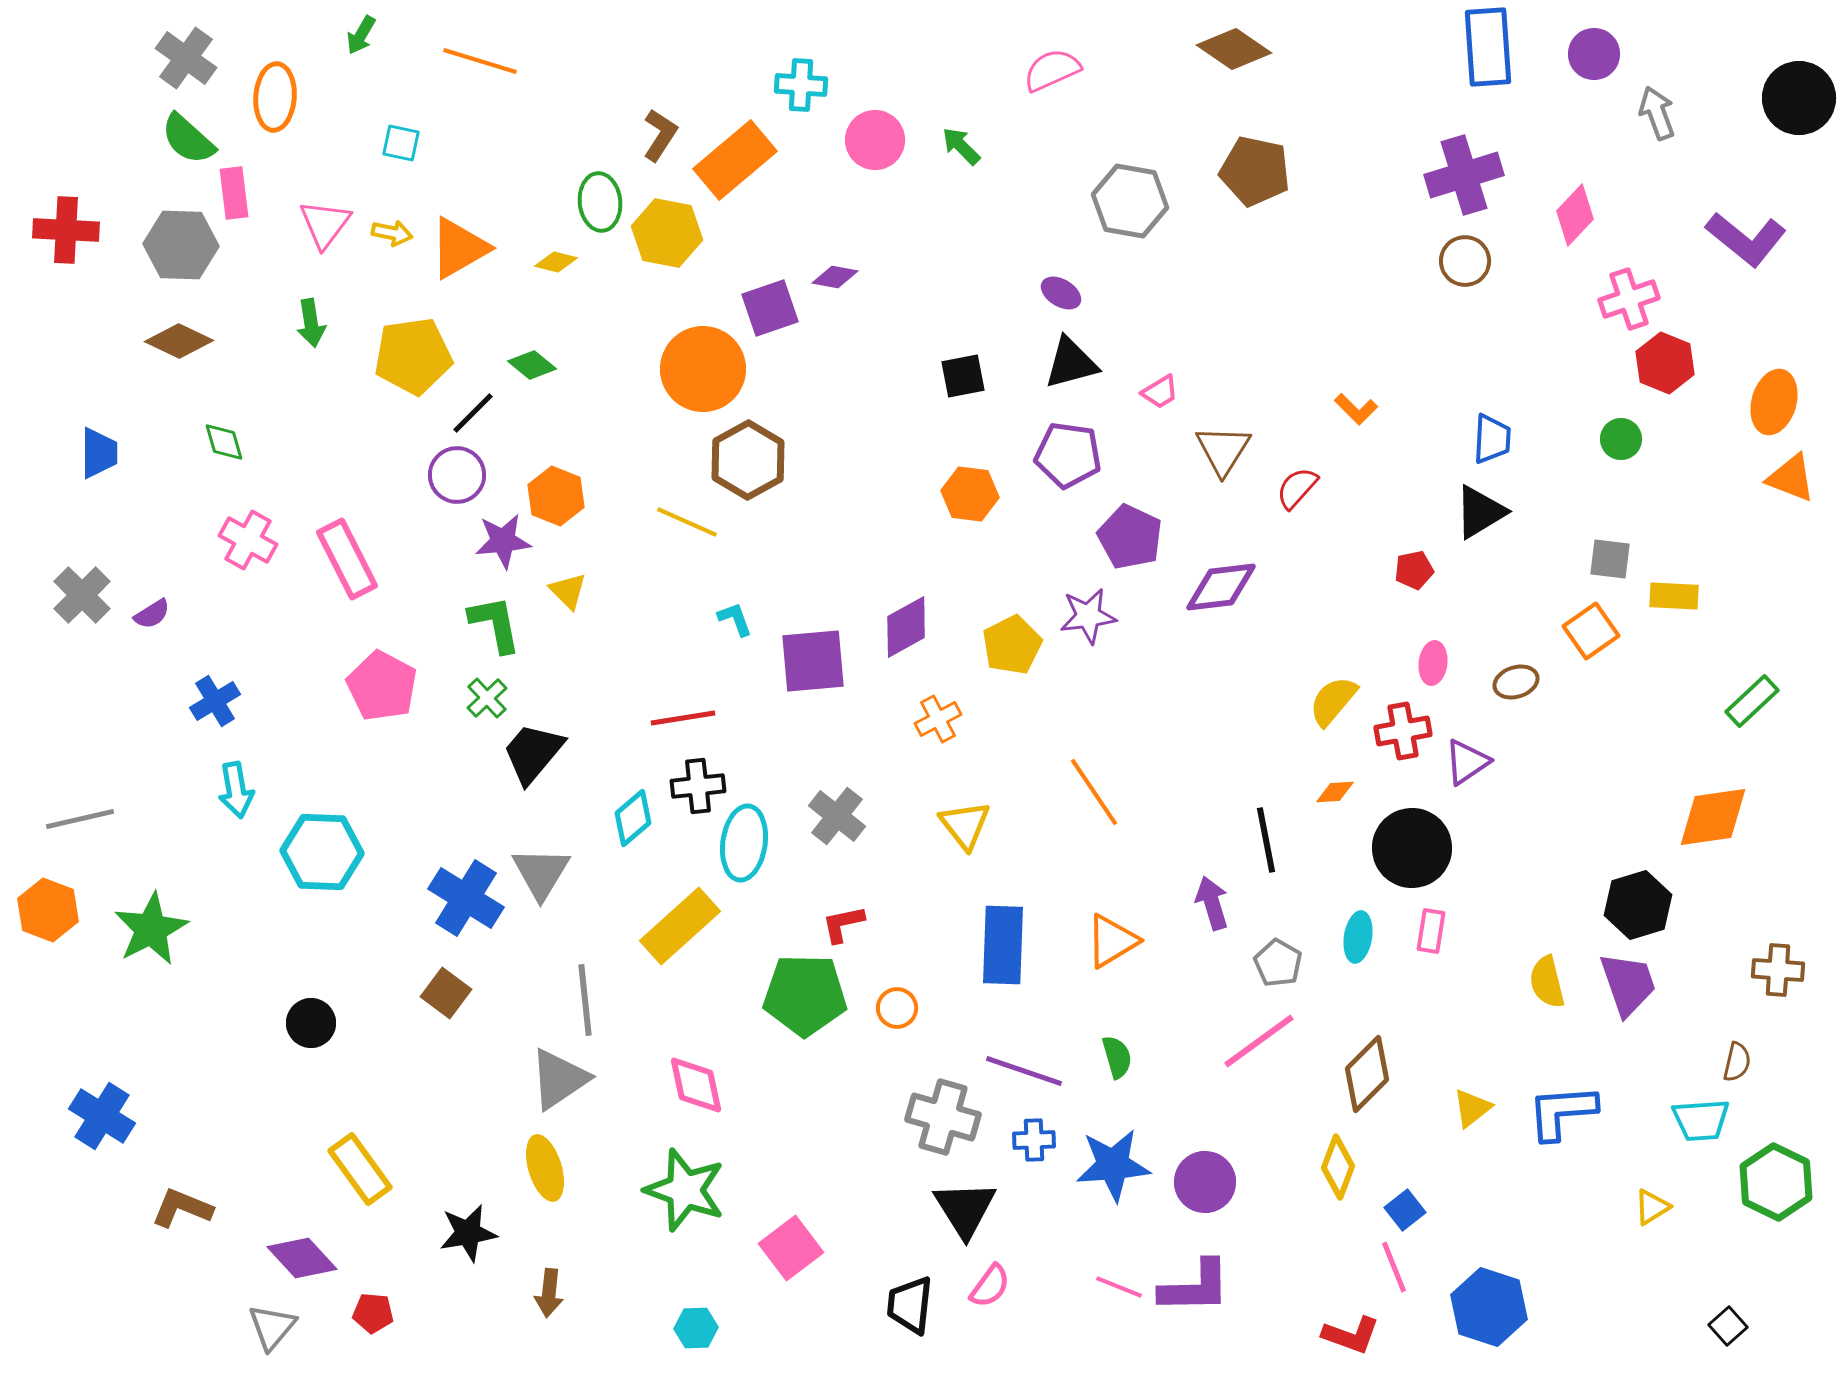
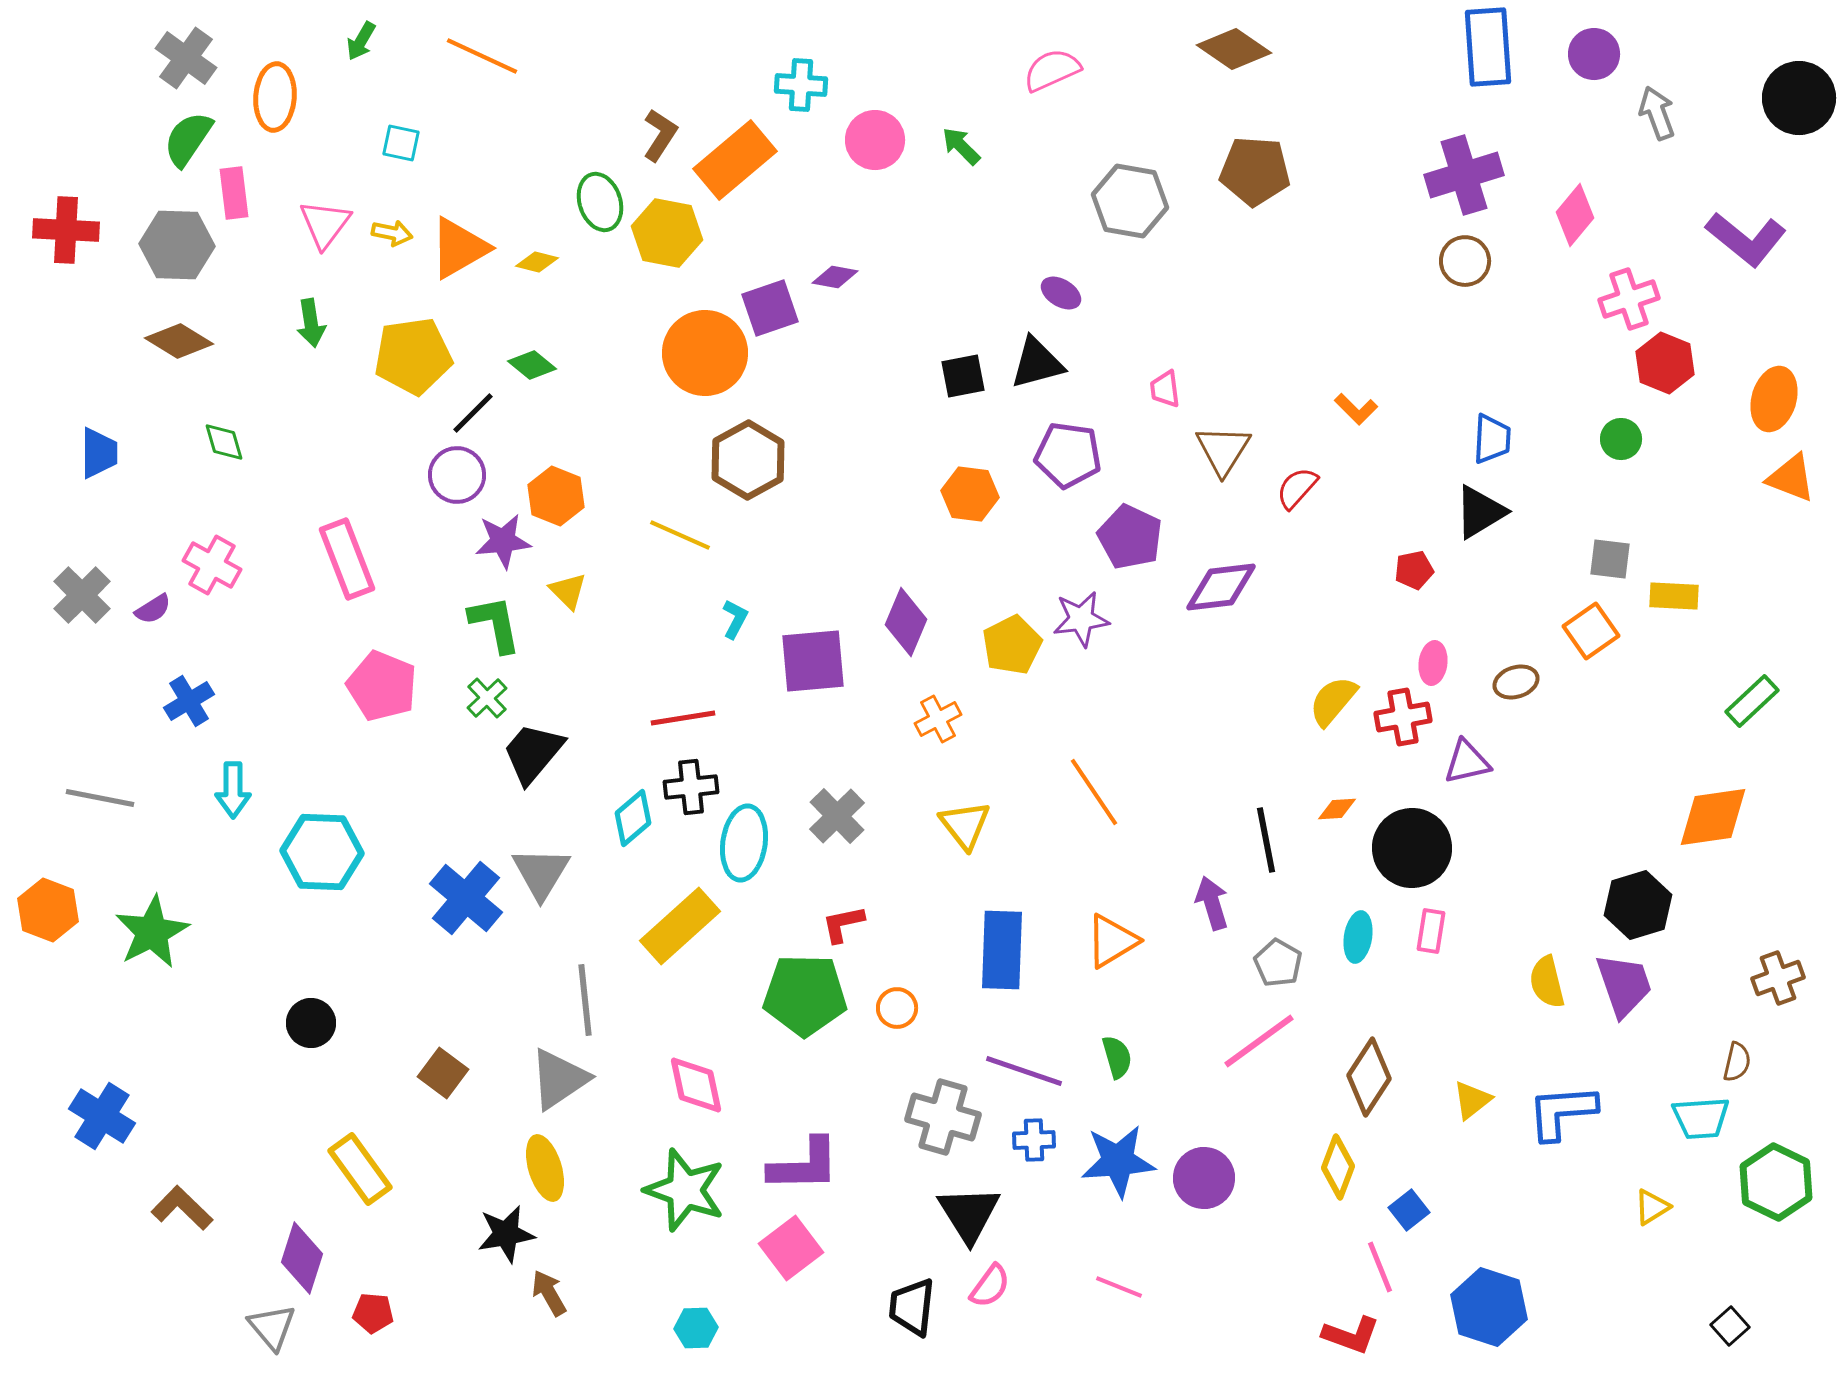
green arrow at (361, 35): moved 6 px down
orange line at (480, 61): moved 2 px right, 5 px up; rotated 8 degrees clockwise
green semicircle at (188, 139): rotated 82 degrees clockwise
brown pentagon at (1255, 171): rotated 8 degrees counterclockwise
green ellipse at (600, 202): rotated 12 degrees counterclockwise
pink diamond at (1575, 215): rotated 4 degrees counterclockwise
gray hexagon at (181, 245): moved 4 px left
yellow diamond at (556, 262): moved 19 px left
brown diamond at (179, 341): rotated 6 degrees clockwise
black triangle at (1071, 363): moved 34 px left
orange circle at (703, 369): moved 2 px right, 16 px up
pink trapezoid at (1160, 392): moved 5 px right, 3 px up; rotated 114 degrees clockwise
orange ellipse at (1774, 402): moved 3 px up
yellow line at (687, 522): moved 7 px left, 13 px down
pink cross at (248, 540): moved 36 px left, 25 px down
pink rectangle at (347, 559): rotated 6 degrees clockwise
purple semicircle at (152, 614): moved 1 px right, 5 px up
purple star at (1088, 616): moved 7 px left, 3 px down
cyan L-shape at (735, 619): rotated 48 degrees clockwise
purple diamond at (906, 627): moved 5 px up; rotated 38 degrees counterclockwise
pink pentagon at (382, 686): rotated 6 degrees counterclockwise
blue cross at (215, 701): moved 26 px left
red cross at (1403, 731): moved 14 px up
purple triangle at (1467, 762): rotated 21 degrees clockwise
black cross at (698, 786): moved 7 px left, 1 px down
cyan arrow at (236, 790): moved 3 px left; rotated 10 degrees clockwise
orange diamond at (1335, 792): moved 2 px right, 17 px down
gray cross at (837, 816): rotated 8 degrees clockwise
gray line at (80, 819): moved 20 px right, 21 px up; rotated 24 degrees clockwise
blue cross at (466, 898): rotated 8 degrees clockwise
green star at (151, 929): moved 1 px right, 3 px down
blue rectangle at (1003, 945): moved 1 px left, 5 px down
brown cross at (1778, 970): moved 8 px down; rotated 24 degrees counterclockwise
purple trapezoid at (1628, 984): moved 4 px left, 1 px down
brown square at (446, 993): moved 3 px left, 80 px down
brown diamond at (1367, 1074): moved 2 px right, 3 px down; rotated 12 degrees counterclockwise
yellow triangle at (1472, 1108): moved 8 px up
cyan trapezoid at (1701, 1120): moved 2 px up
blue star at (1113, 1165): moved 5 px right, 4 px up
purple circle at (1205, 1182): moved 1 px left, 4 px up
brown L-shape at (182, 1208): rotated 22 degrees clockwise
black triangle at (965, 1209): moved 4 px right, 5 px down
blue square at (1405, 1210): moved 4 px right
black star at (468, 1233): moved 38 px right, 1 px down
purple diamond at (302, 1258): rotated 60 degrees clockwise
pink line at (1394, 1267): moved 14 px left
purple L-shape at (1195, 1287): moved 391 px left, 122 px up
brown arrow at (549, 1293): rotated 144 degrees clockwise
black trapezoid at (910, 1305): moved 2 px right, 2 px down
black square at (1728, 1326): moved 2 px right
gray triangle at (272, 1327): rotated 20 degrees counterclockwise
